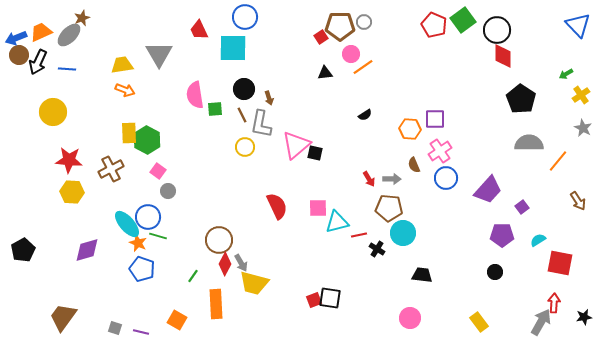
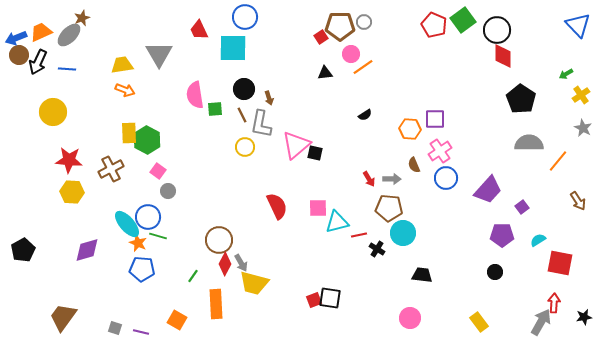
blue pentagon at (142, 269): rotated 15 degrees counterclockwise
